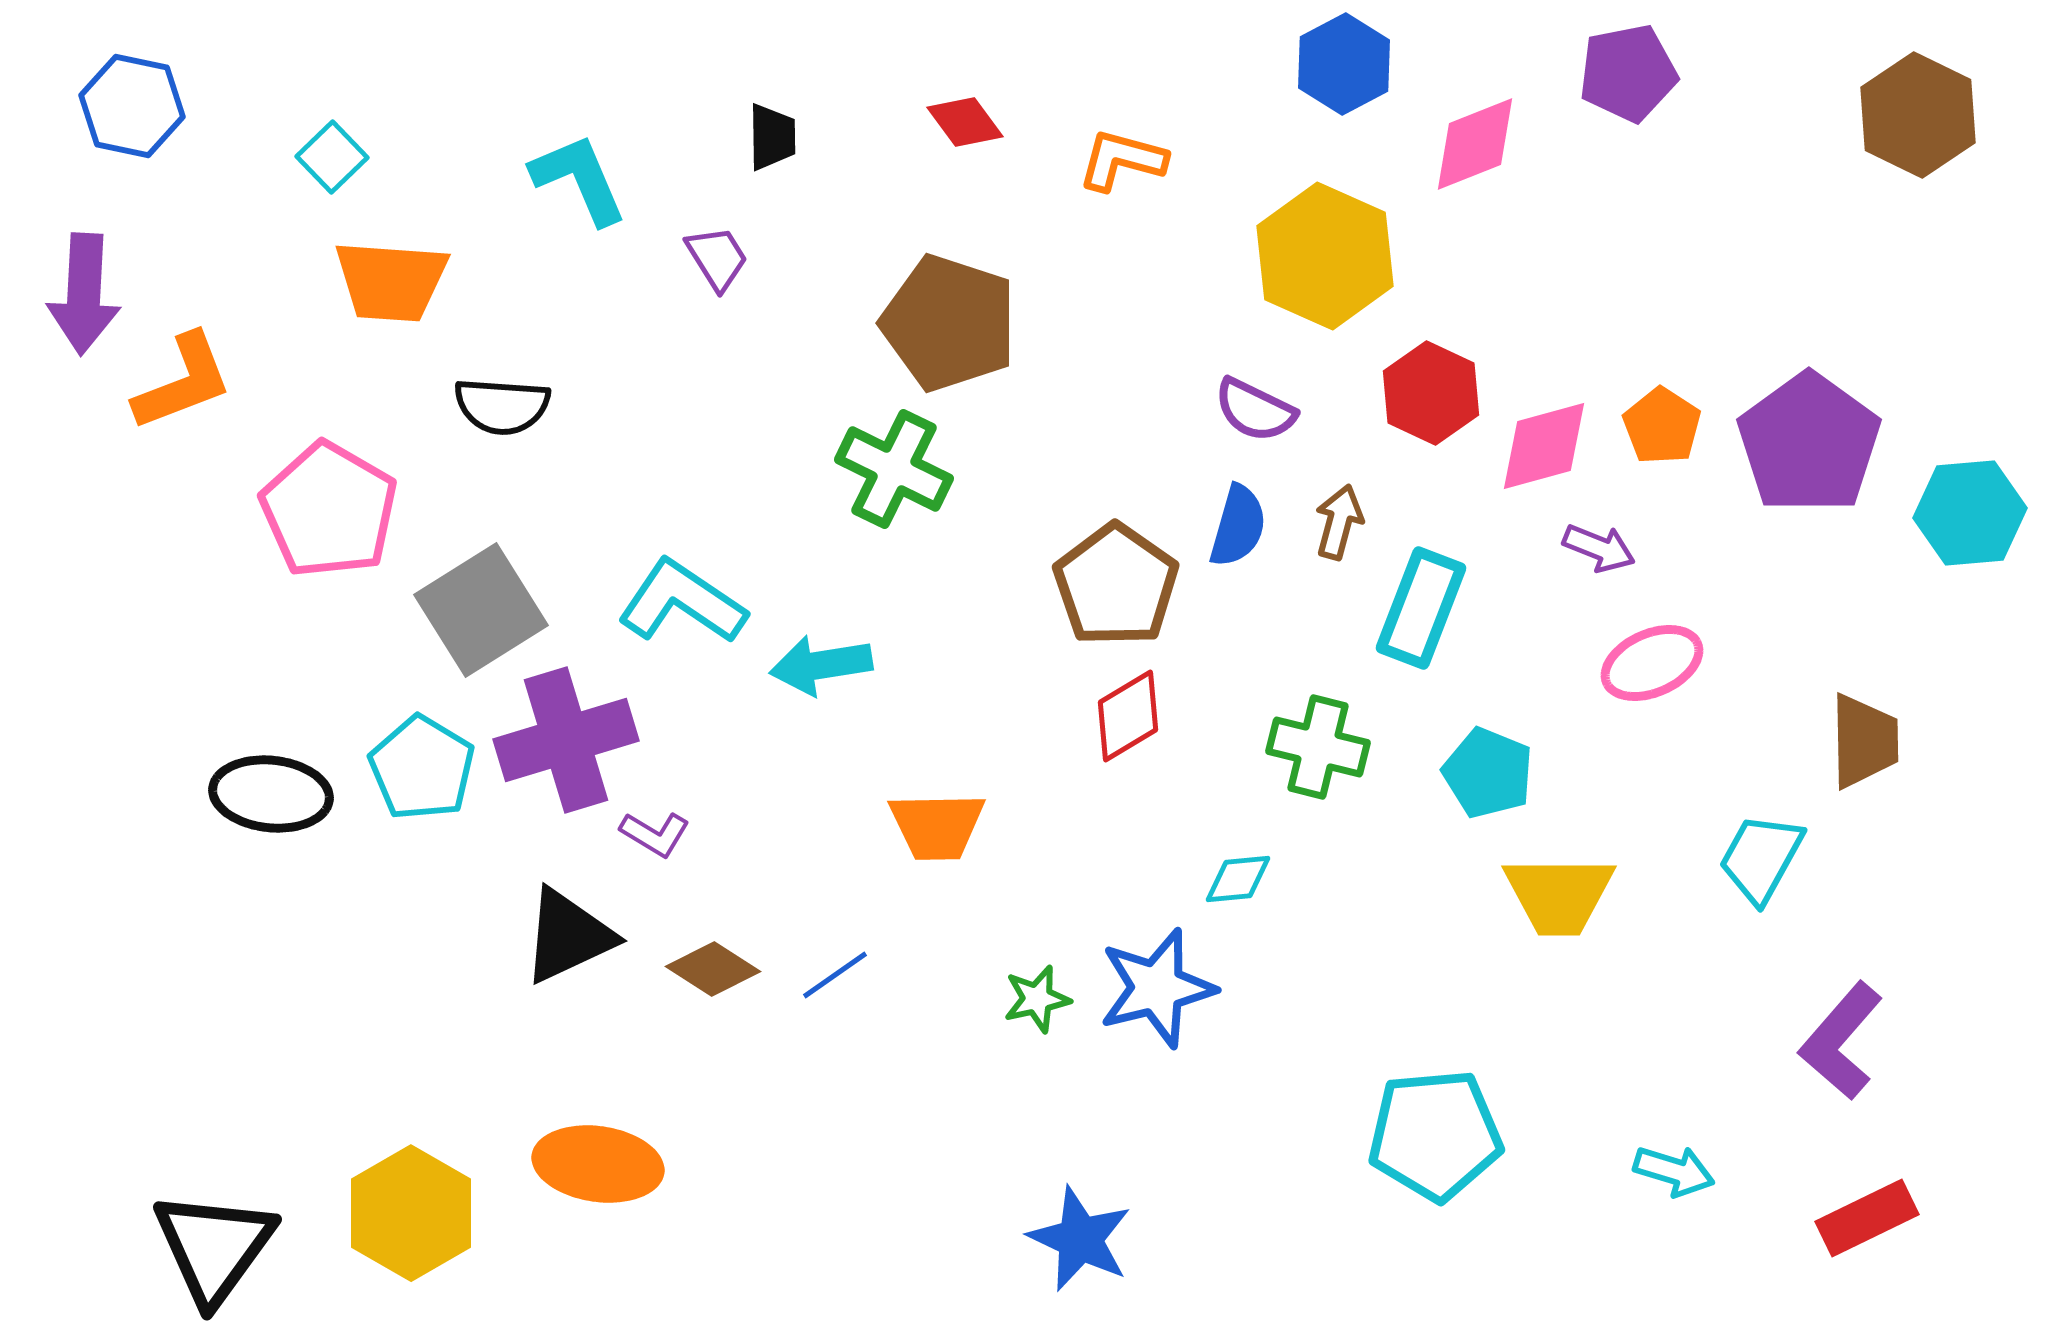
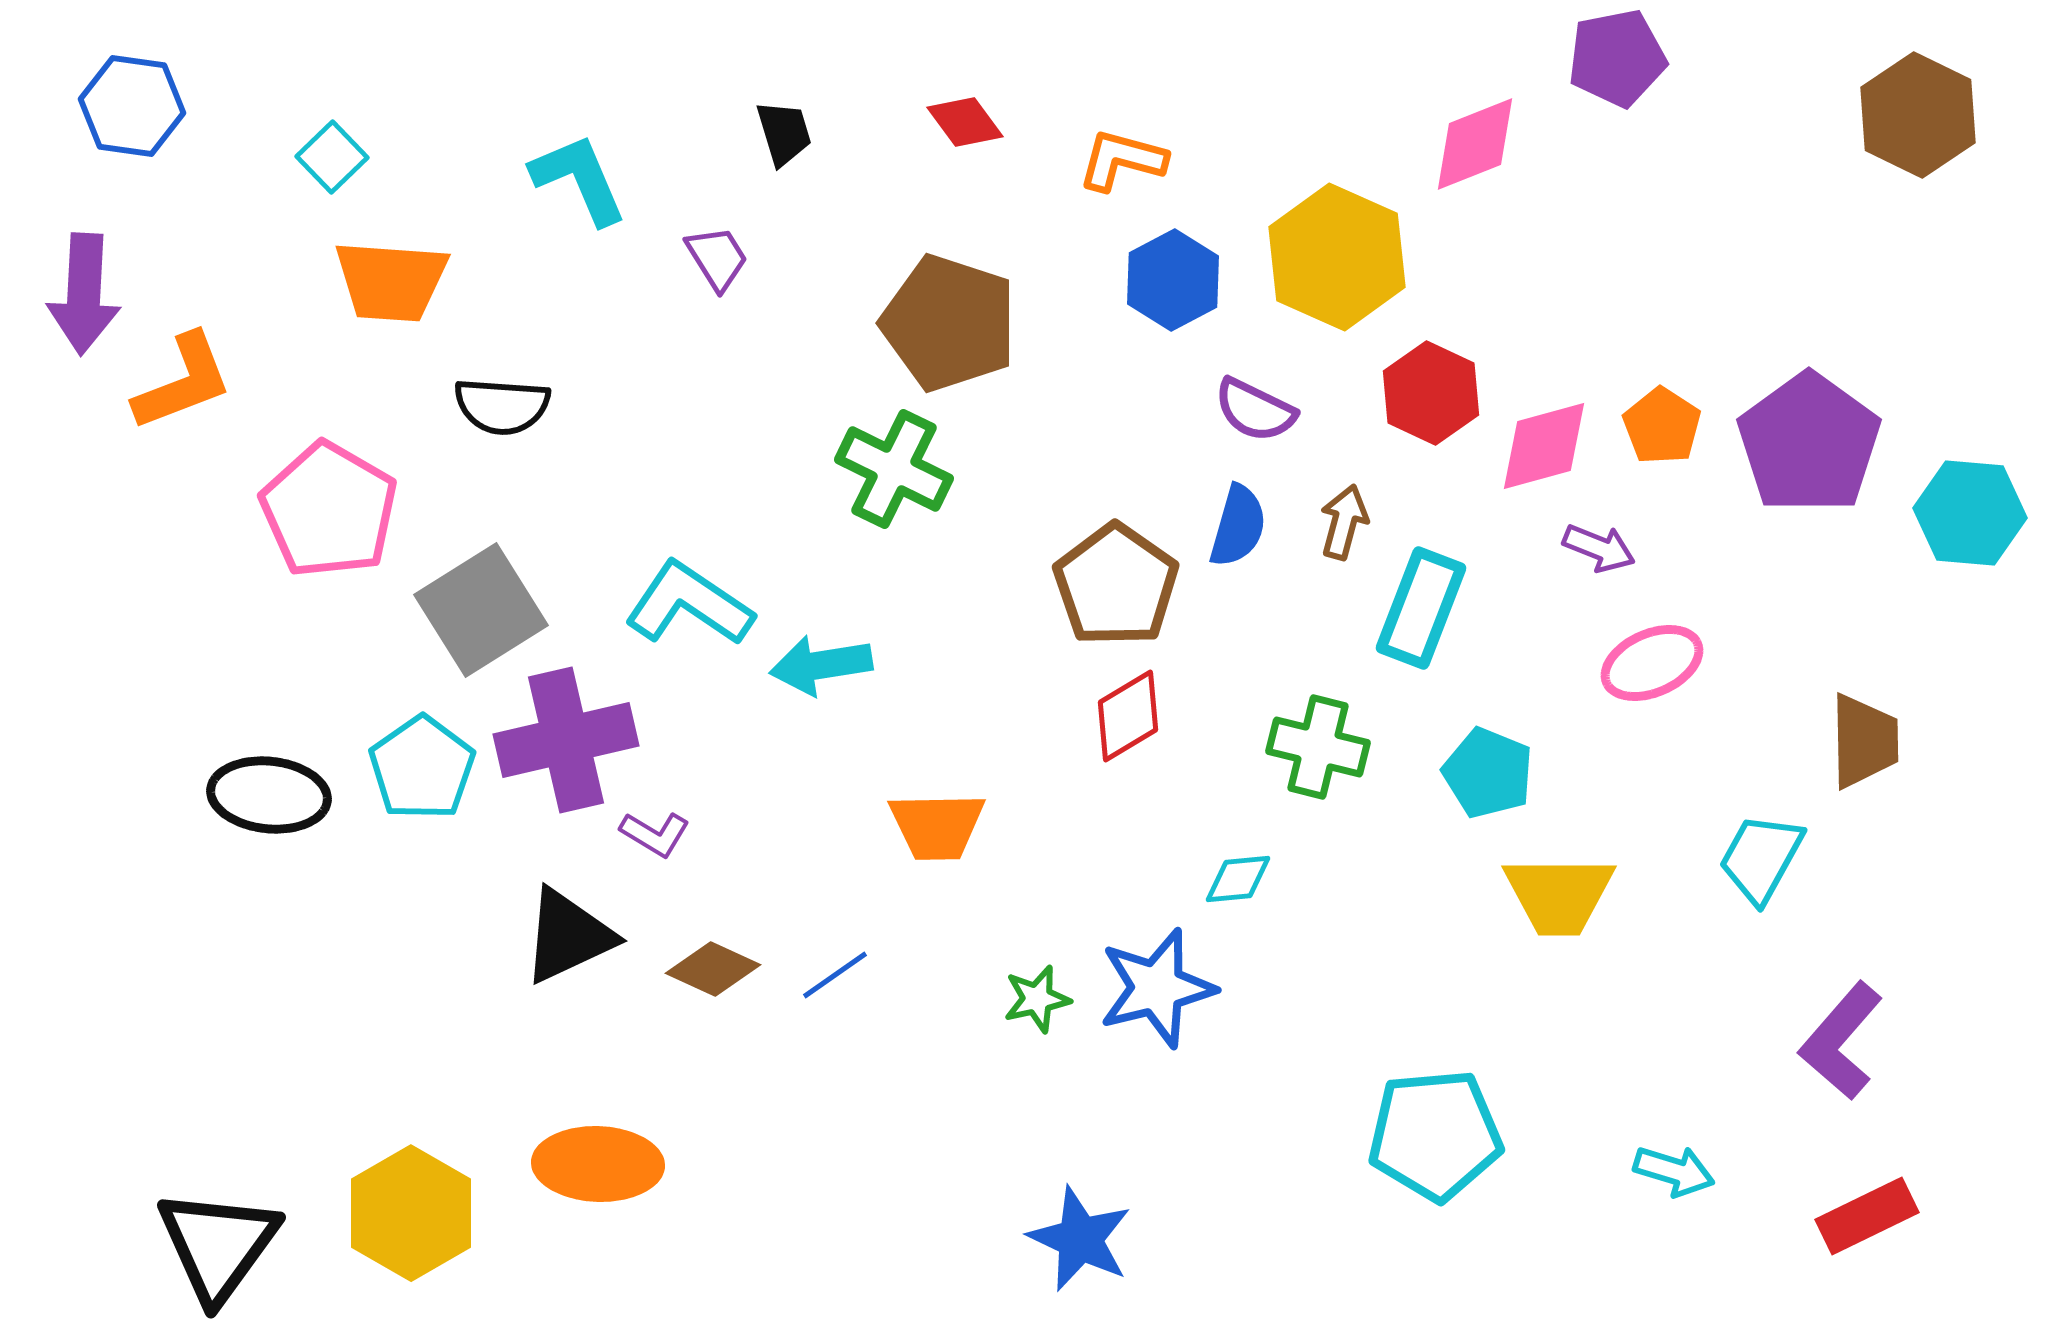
blue hexagon at (1344, 64): moved 171 px left, 216 px down
purple pentagon at (1628, 73): moved 11 px left, 15 px up
blue hexagon at (132, 106): rotated 4 degrees counterclockwise
black trapezoid at (772, 137): moved 12 px right, 4 px up; rotated 16 degrees counterclockwise
yellow hexagon at (1325, 256): moved 12 px right, 1 px down
cyan hexagon at (1970, 513): rotated 10 degrees clockwise
brown arrow at (1339, 522): moved 5 px right
cyan L-shape at (682, 602): moved 7 px right, 2 px down
purple cross at (566, 740): rotated 4 degrees clockwise
cyan pentagon at (422, 768): rotated 6 degrees clockwise
black ellipse at (271, 794): moved 2 px left, 1 px down
brown diamond at (713, 969): rotated 8 degrees counterclockwise
orange ellipse at (598, 1164): rotated 6 degrees counterclockwise
red rectangle at (1867, 1218): moved 2 px up
black triangle at (214, 1247): moved 4 px right, 2 px up
